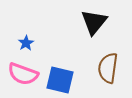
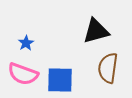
black triangle: moved 2 px right, 9 px down; rotated 36 degrees clockwise
blue square: rotated 12 degrees counterclockwise
